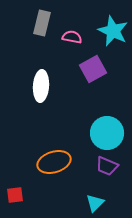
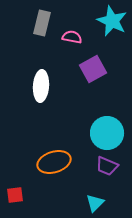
cyan star: moved 1 px left, 10 px up
